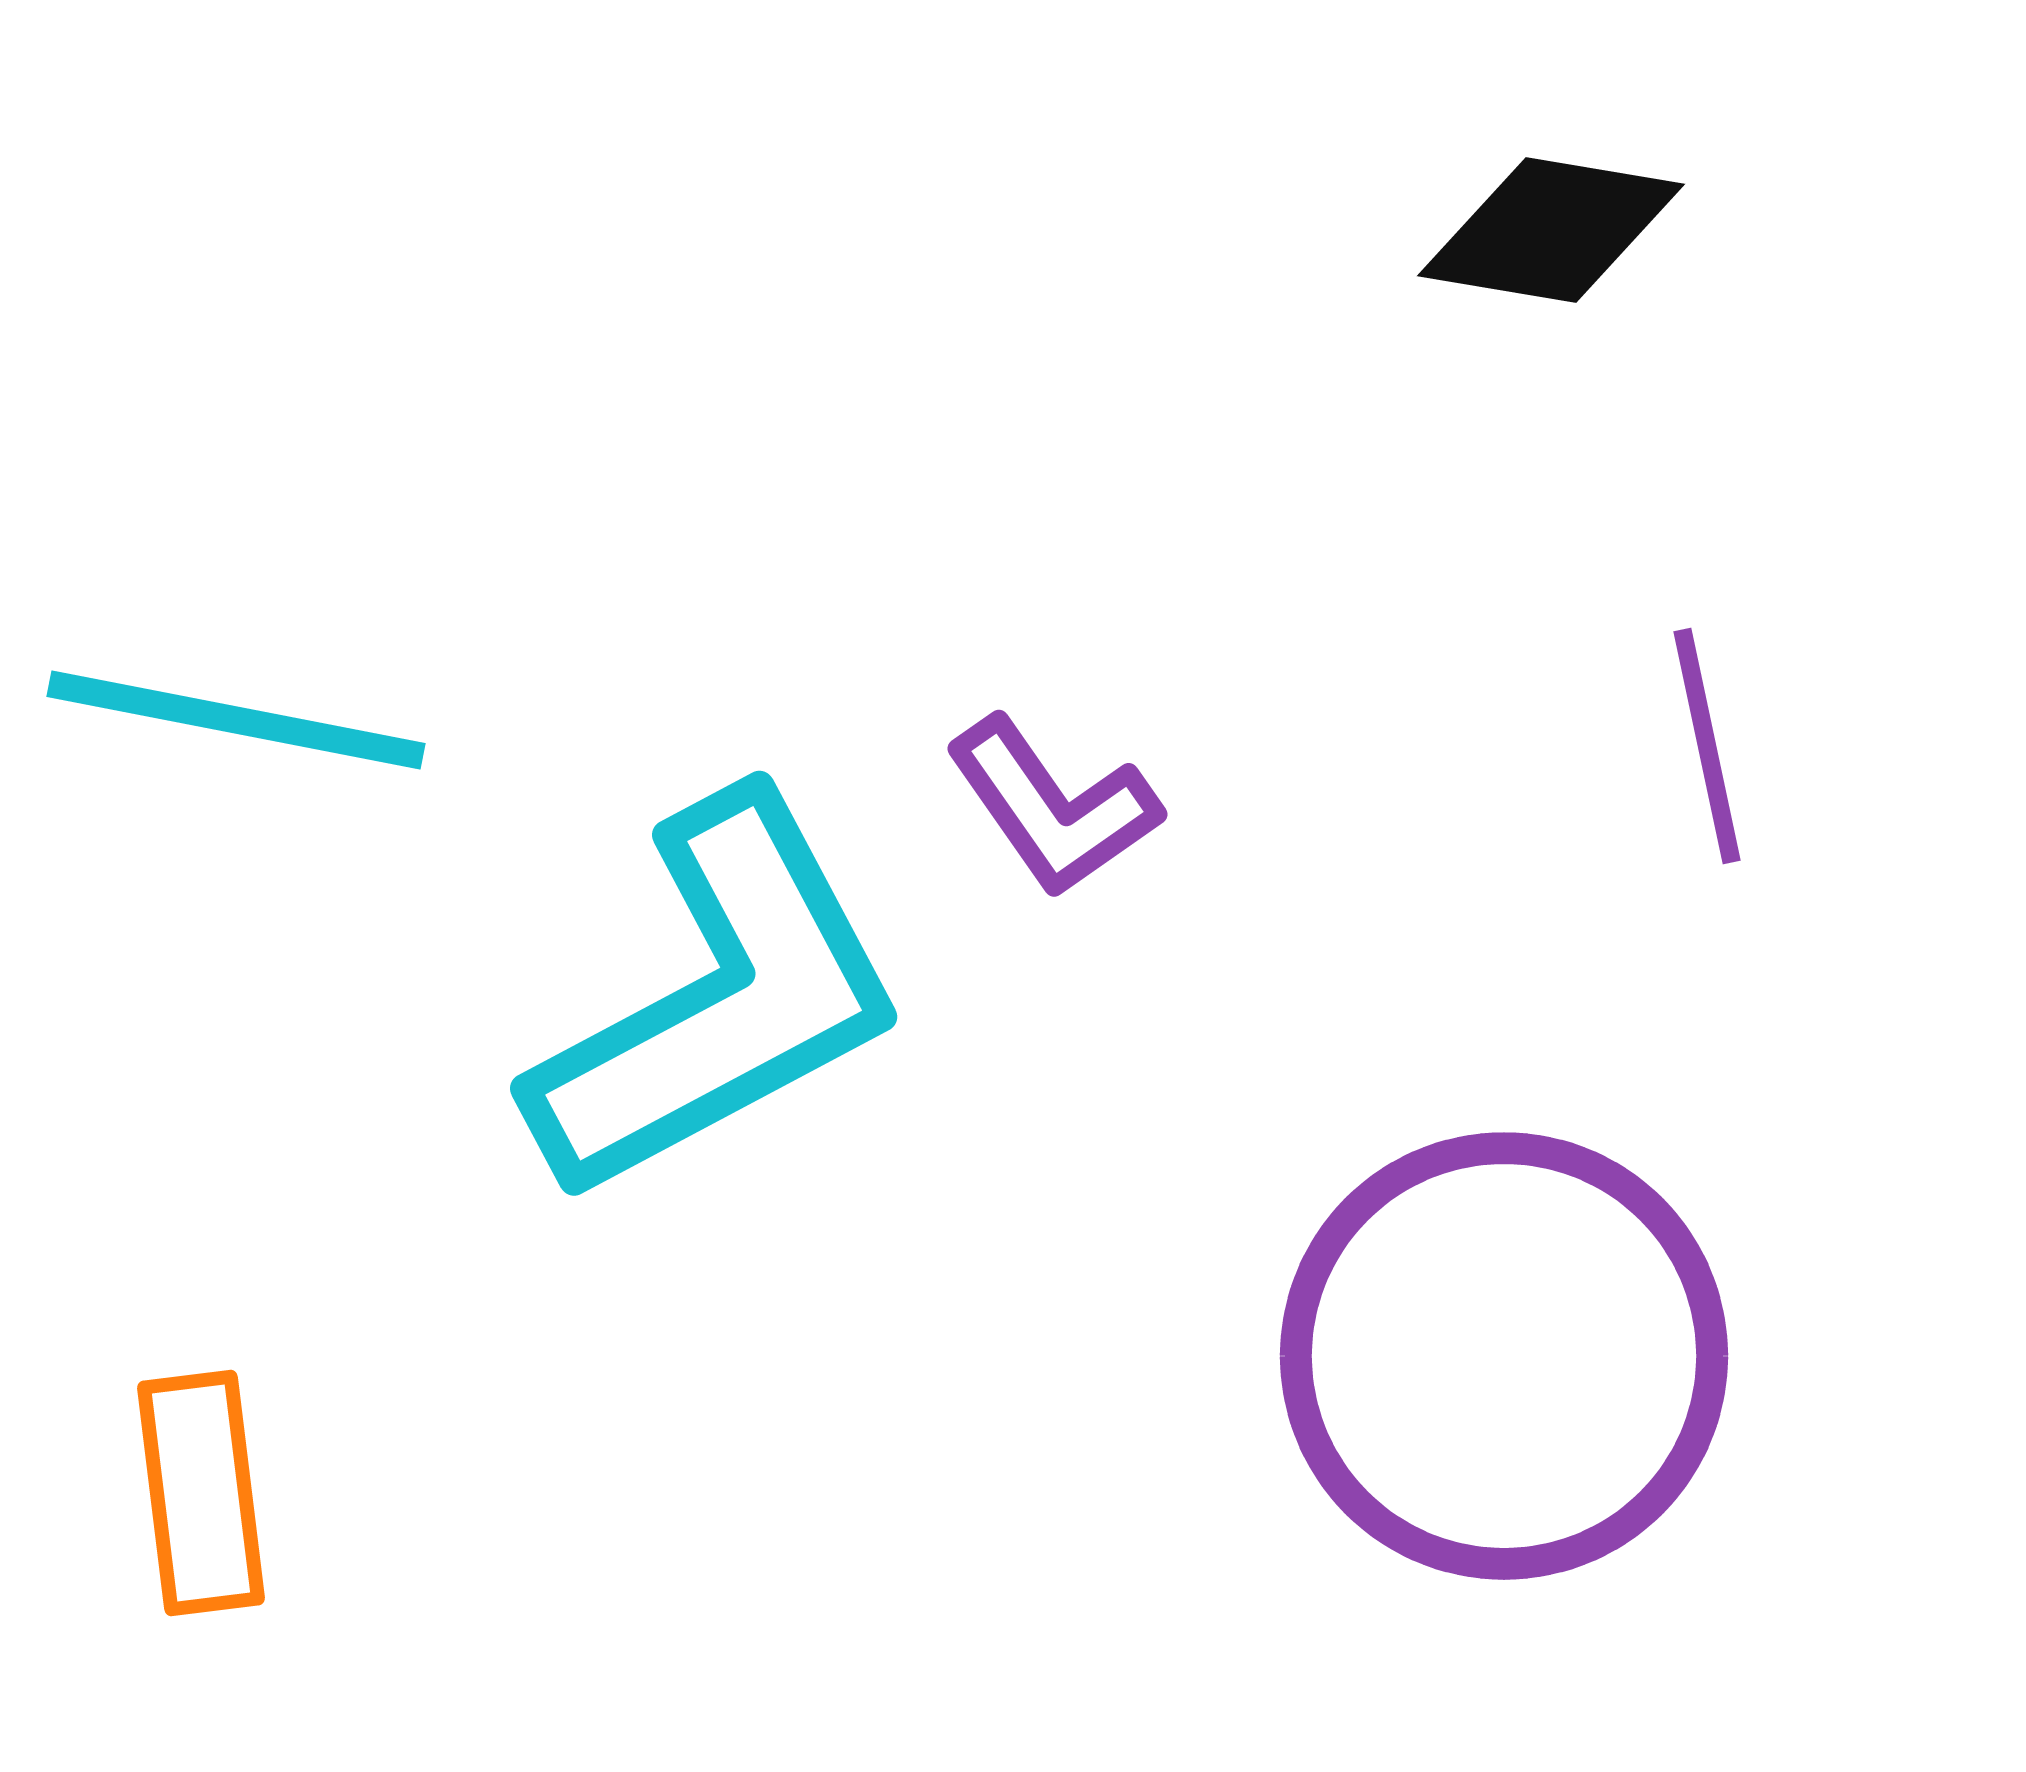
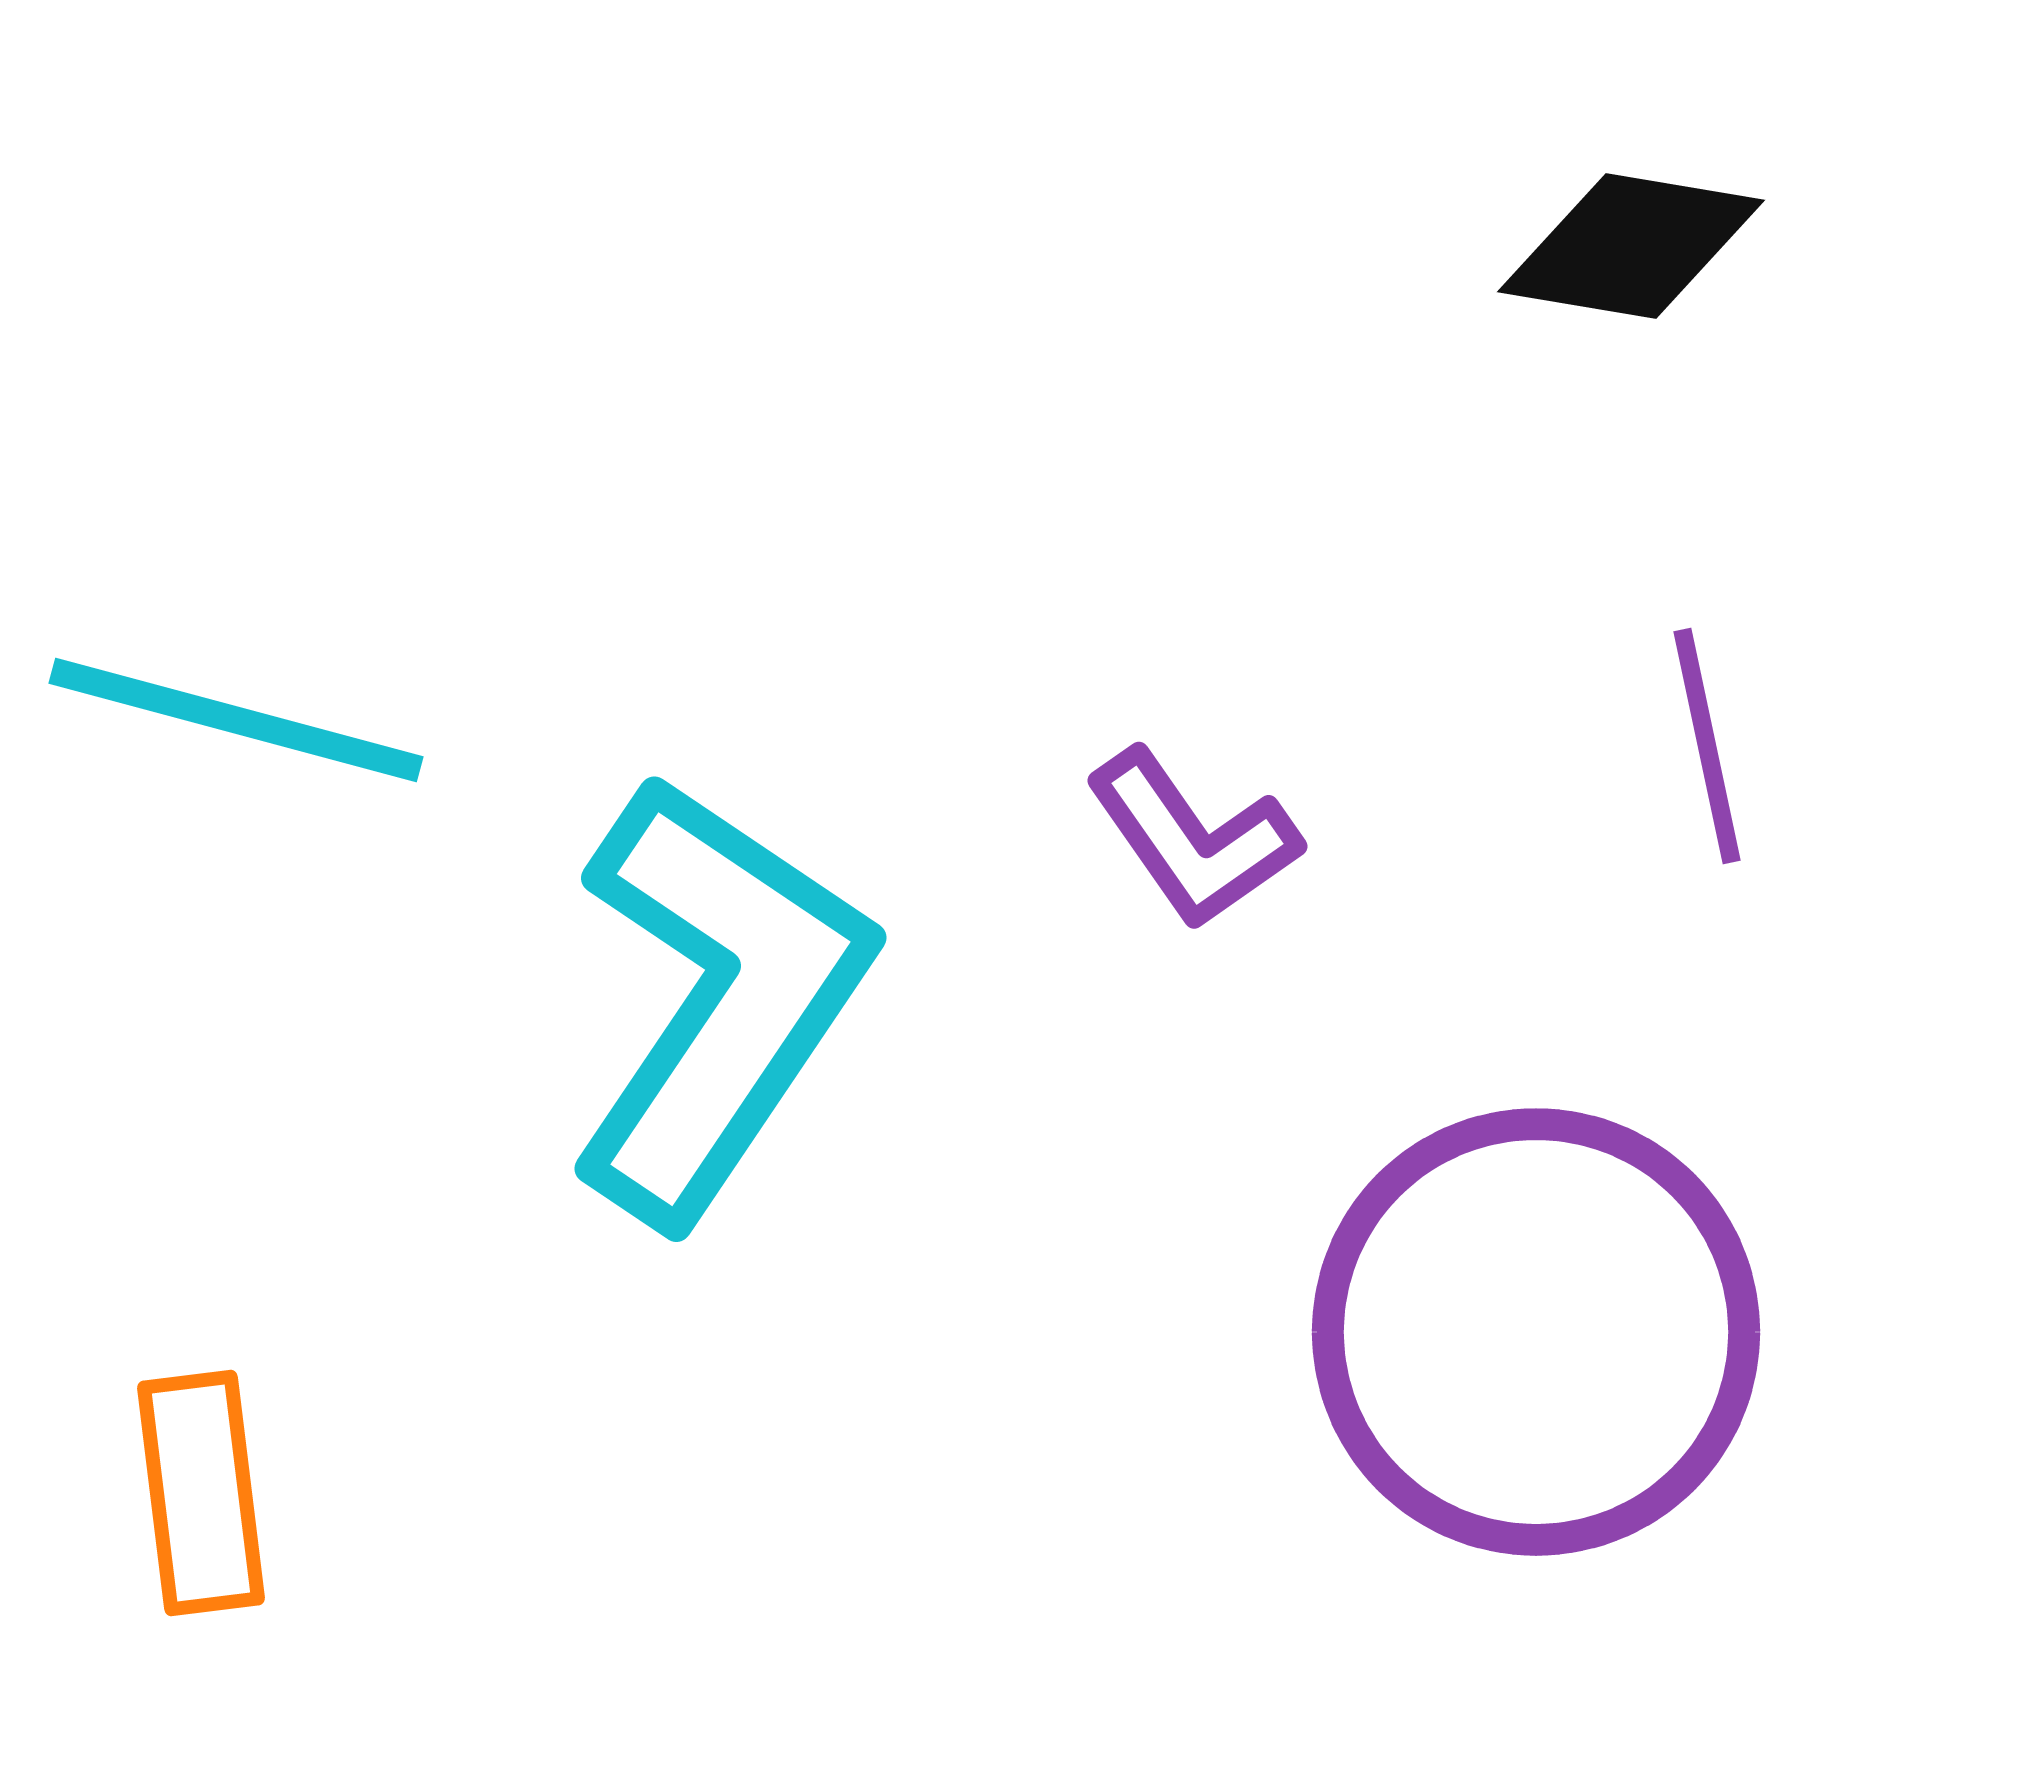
black diamond: moved 80 px right, 16 px down
cyan line: rotated 4 degrees clockwise
purple L-shape: moved 140 px right, 32 px down
cyan L-shape: rotated 28 degrees counterclockwise
purple circle: moved 32 px right, 24 px up
